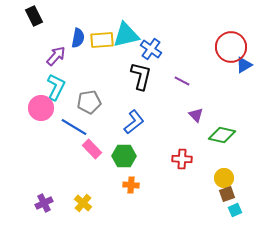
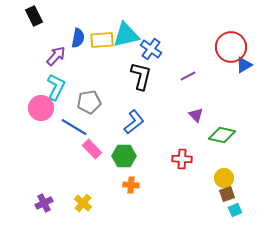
purple line: moved 6 px right, 5 px up; rotated 56 degrees counterclockwise
